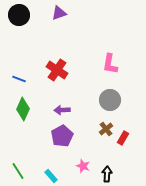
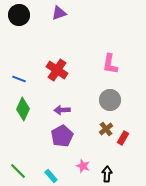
green line: rotated 12 degrees counterclockwise
